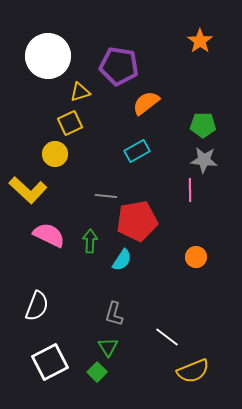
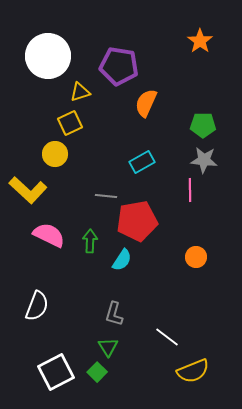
orange semicircle: rotated 28 degrees counterclockwise
cyan rectangle: moved 5 px right, 11 px down
white square: moved 6 px right, 10 px down
